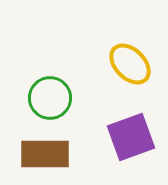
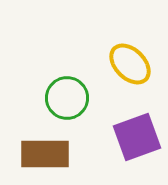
green circle: moved 17 px right
purple square: moved 6 px right
